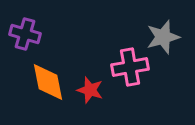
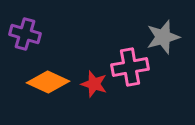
orange diamond: rotated 54 degrees counterclockwise
red star: moved 4 px right, 6 px up
